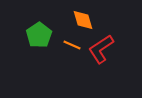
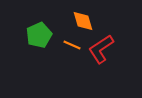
orange diamond: moved 1 px down
green pentagon: rotated 10 degrees clockwise
